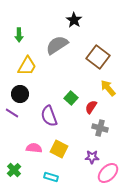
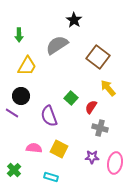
black circle: moved 1 px right, 2 px down
pink ellipse: moved 7 px right, 10 px up; rotated 35 degrees counterclockwise
